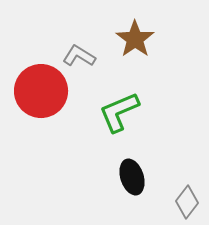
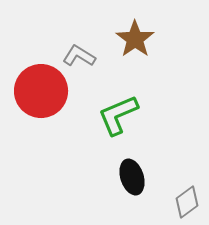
green L-shape: moved 1 px left, 3 px down
gray diamond: rotated 16 degrees clockwise
